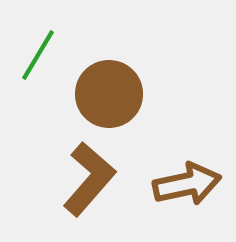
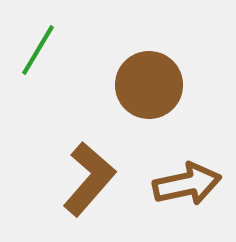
green line: moved 5 px up
brown circle: moved 40 px right, 9 px up
